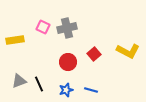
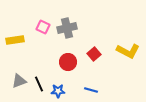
blue star: moved 8 px left, 1 px down; rotated 16 degrees clockwise
